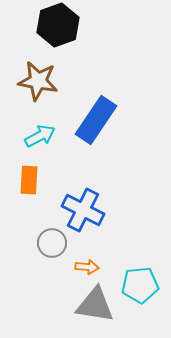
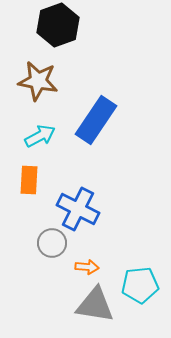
blue cross: moved 5 px left, 1 px up
